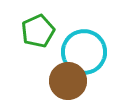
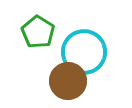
green pentagon: moved 1 px down; rotated 16 degrees counterclockwise
